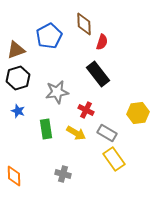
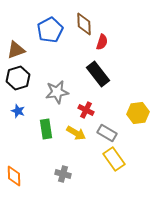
blue pentagon: moved 1 px right, 6 px up
